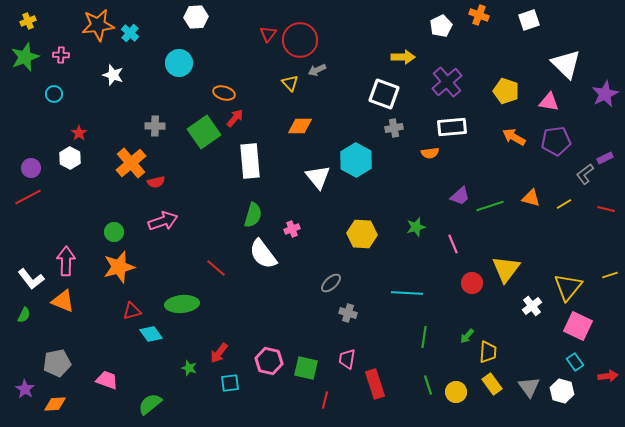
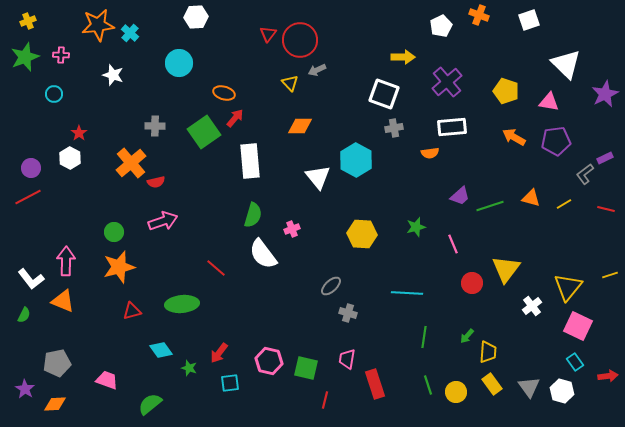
gray ellipse at (331, 283): moved 3 px down
cyan diamond at (151, 334): moved 10 px right, 16 px down
